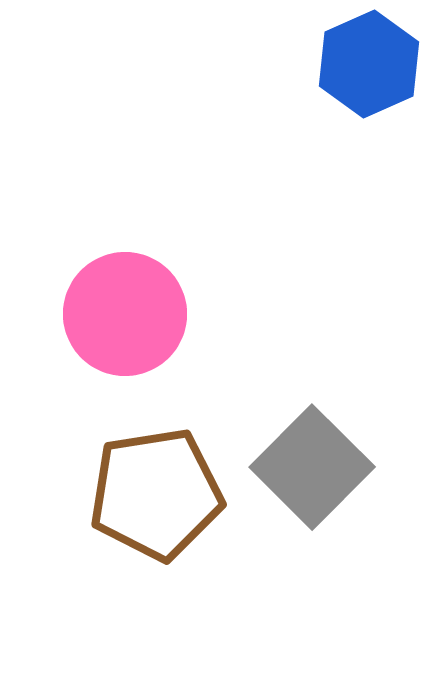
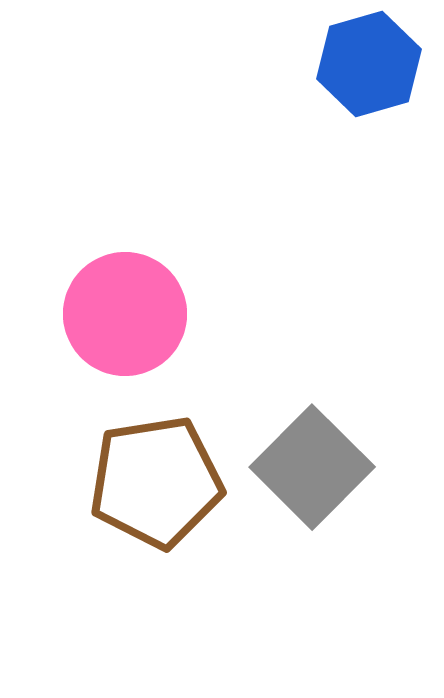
blue hexagon: rotated 8 degrees clockwise
brown pentagon: moved 12 px up
